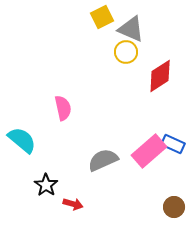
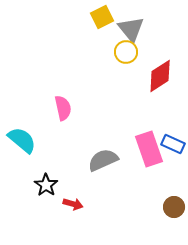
gray triangle: rotated 28 degrees clockwise
pink rectangle: moved 2 px up; rotated 68 degrees counterclockwise
